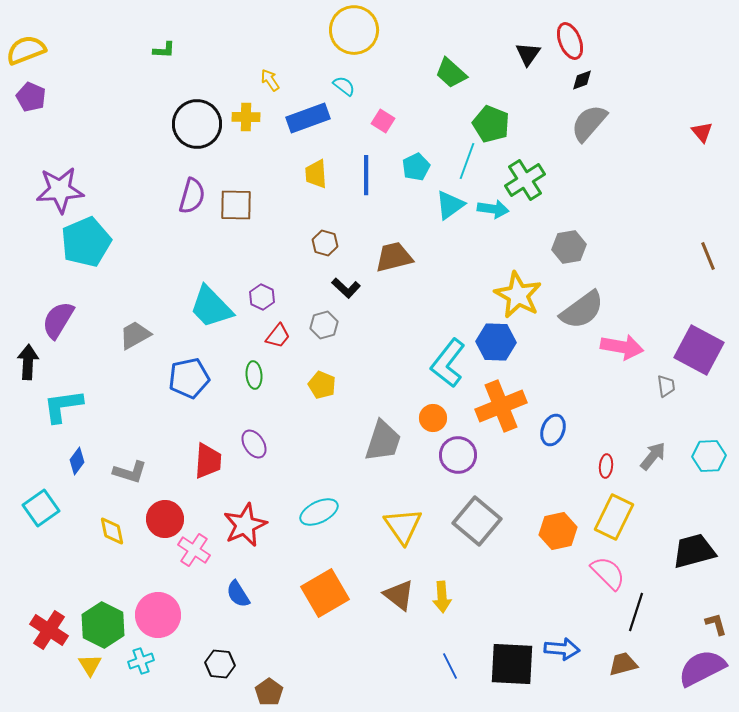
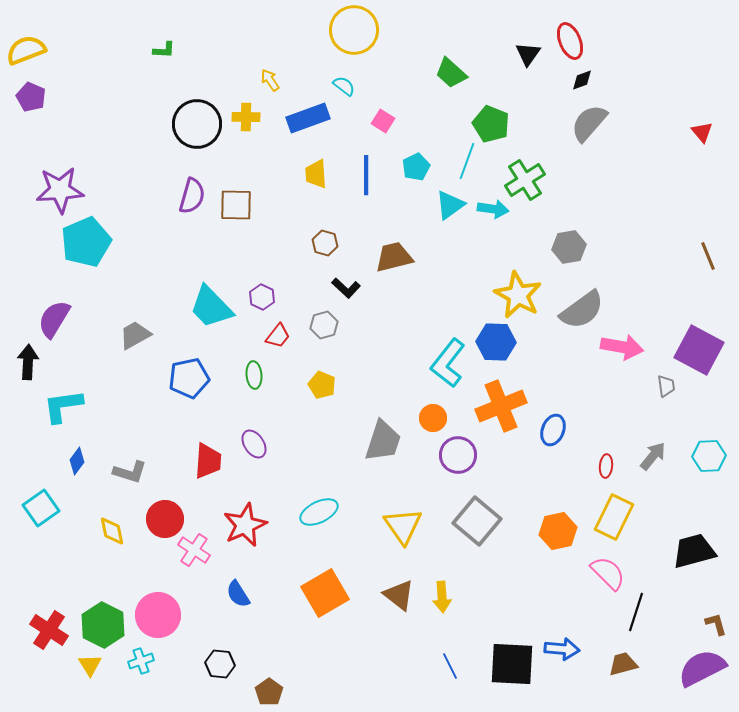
purple semicircle at (58, 320): moved 4 px left, 1 px up
